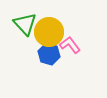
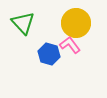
green triangle: moved 2 px left, 1 px up
yellow circle: moved 27 px right, 9 px up
